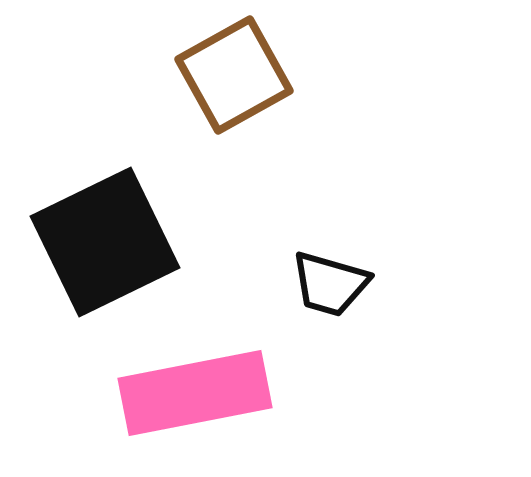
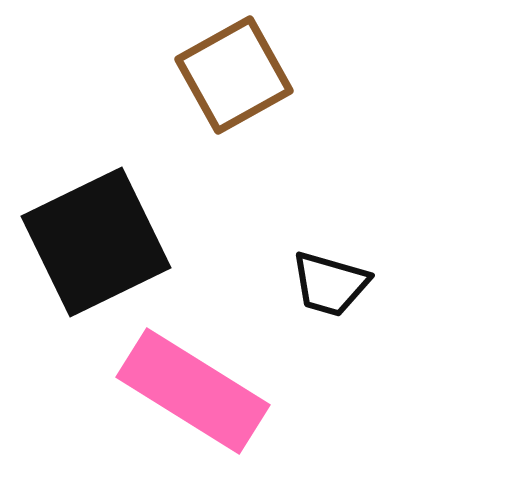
black square: moved 9 px left
pink rectangle: moved 2 px left, 2 px up; rotated 43 degrees clockwise
